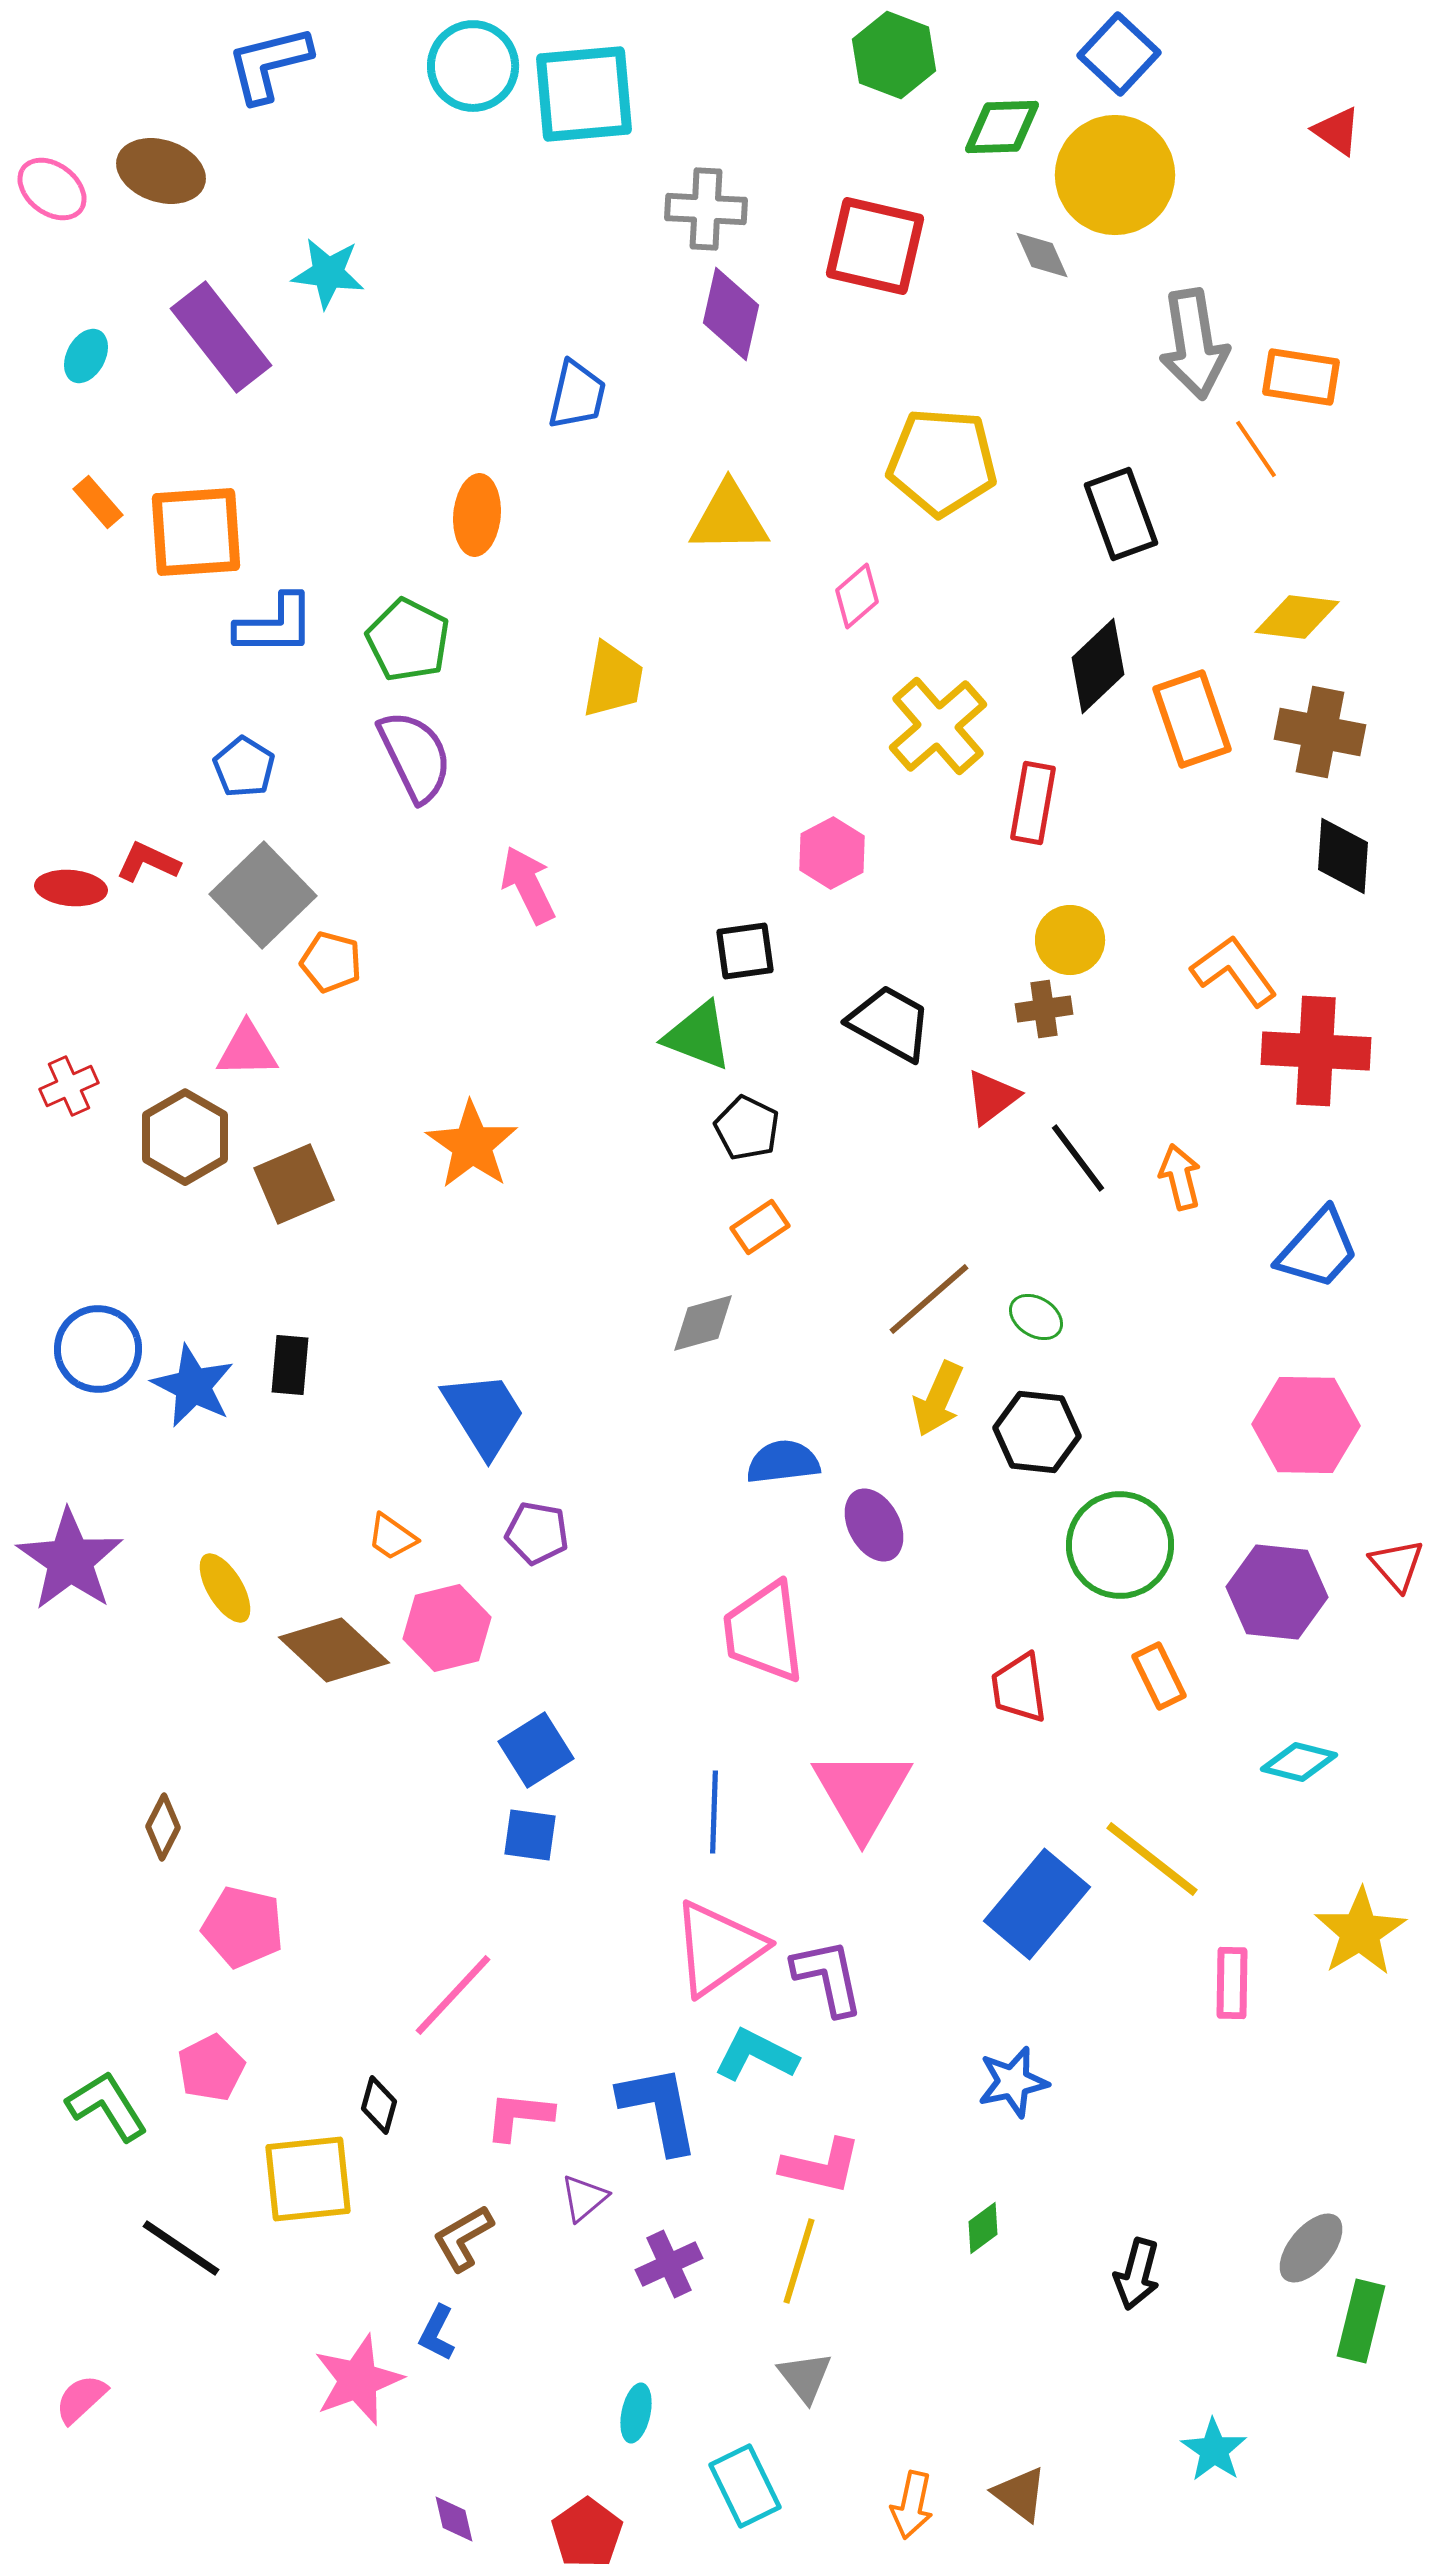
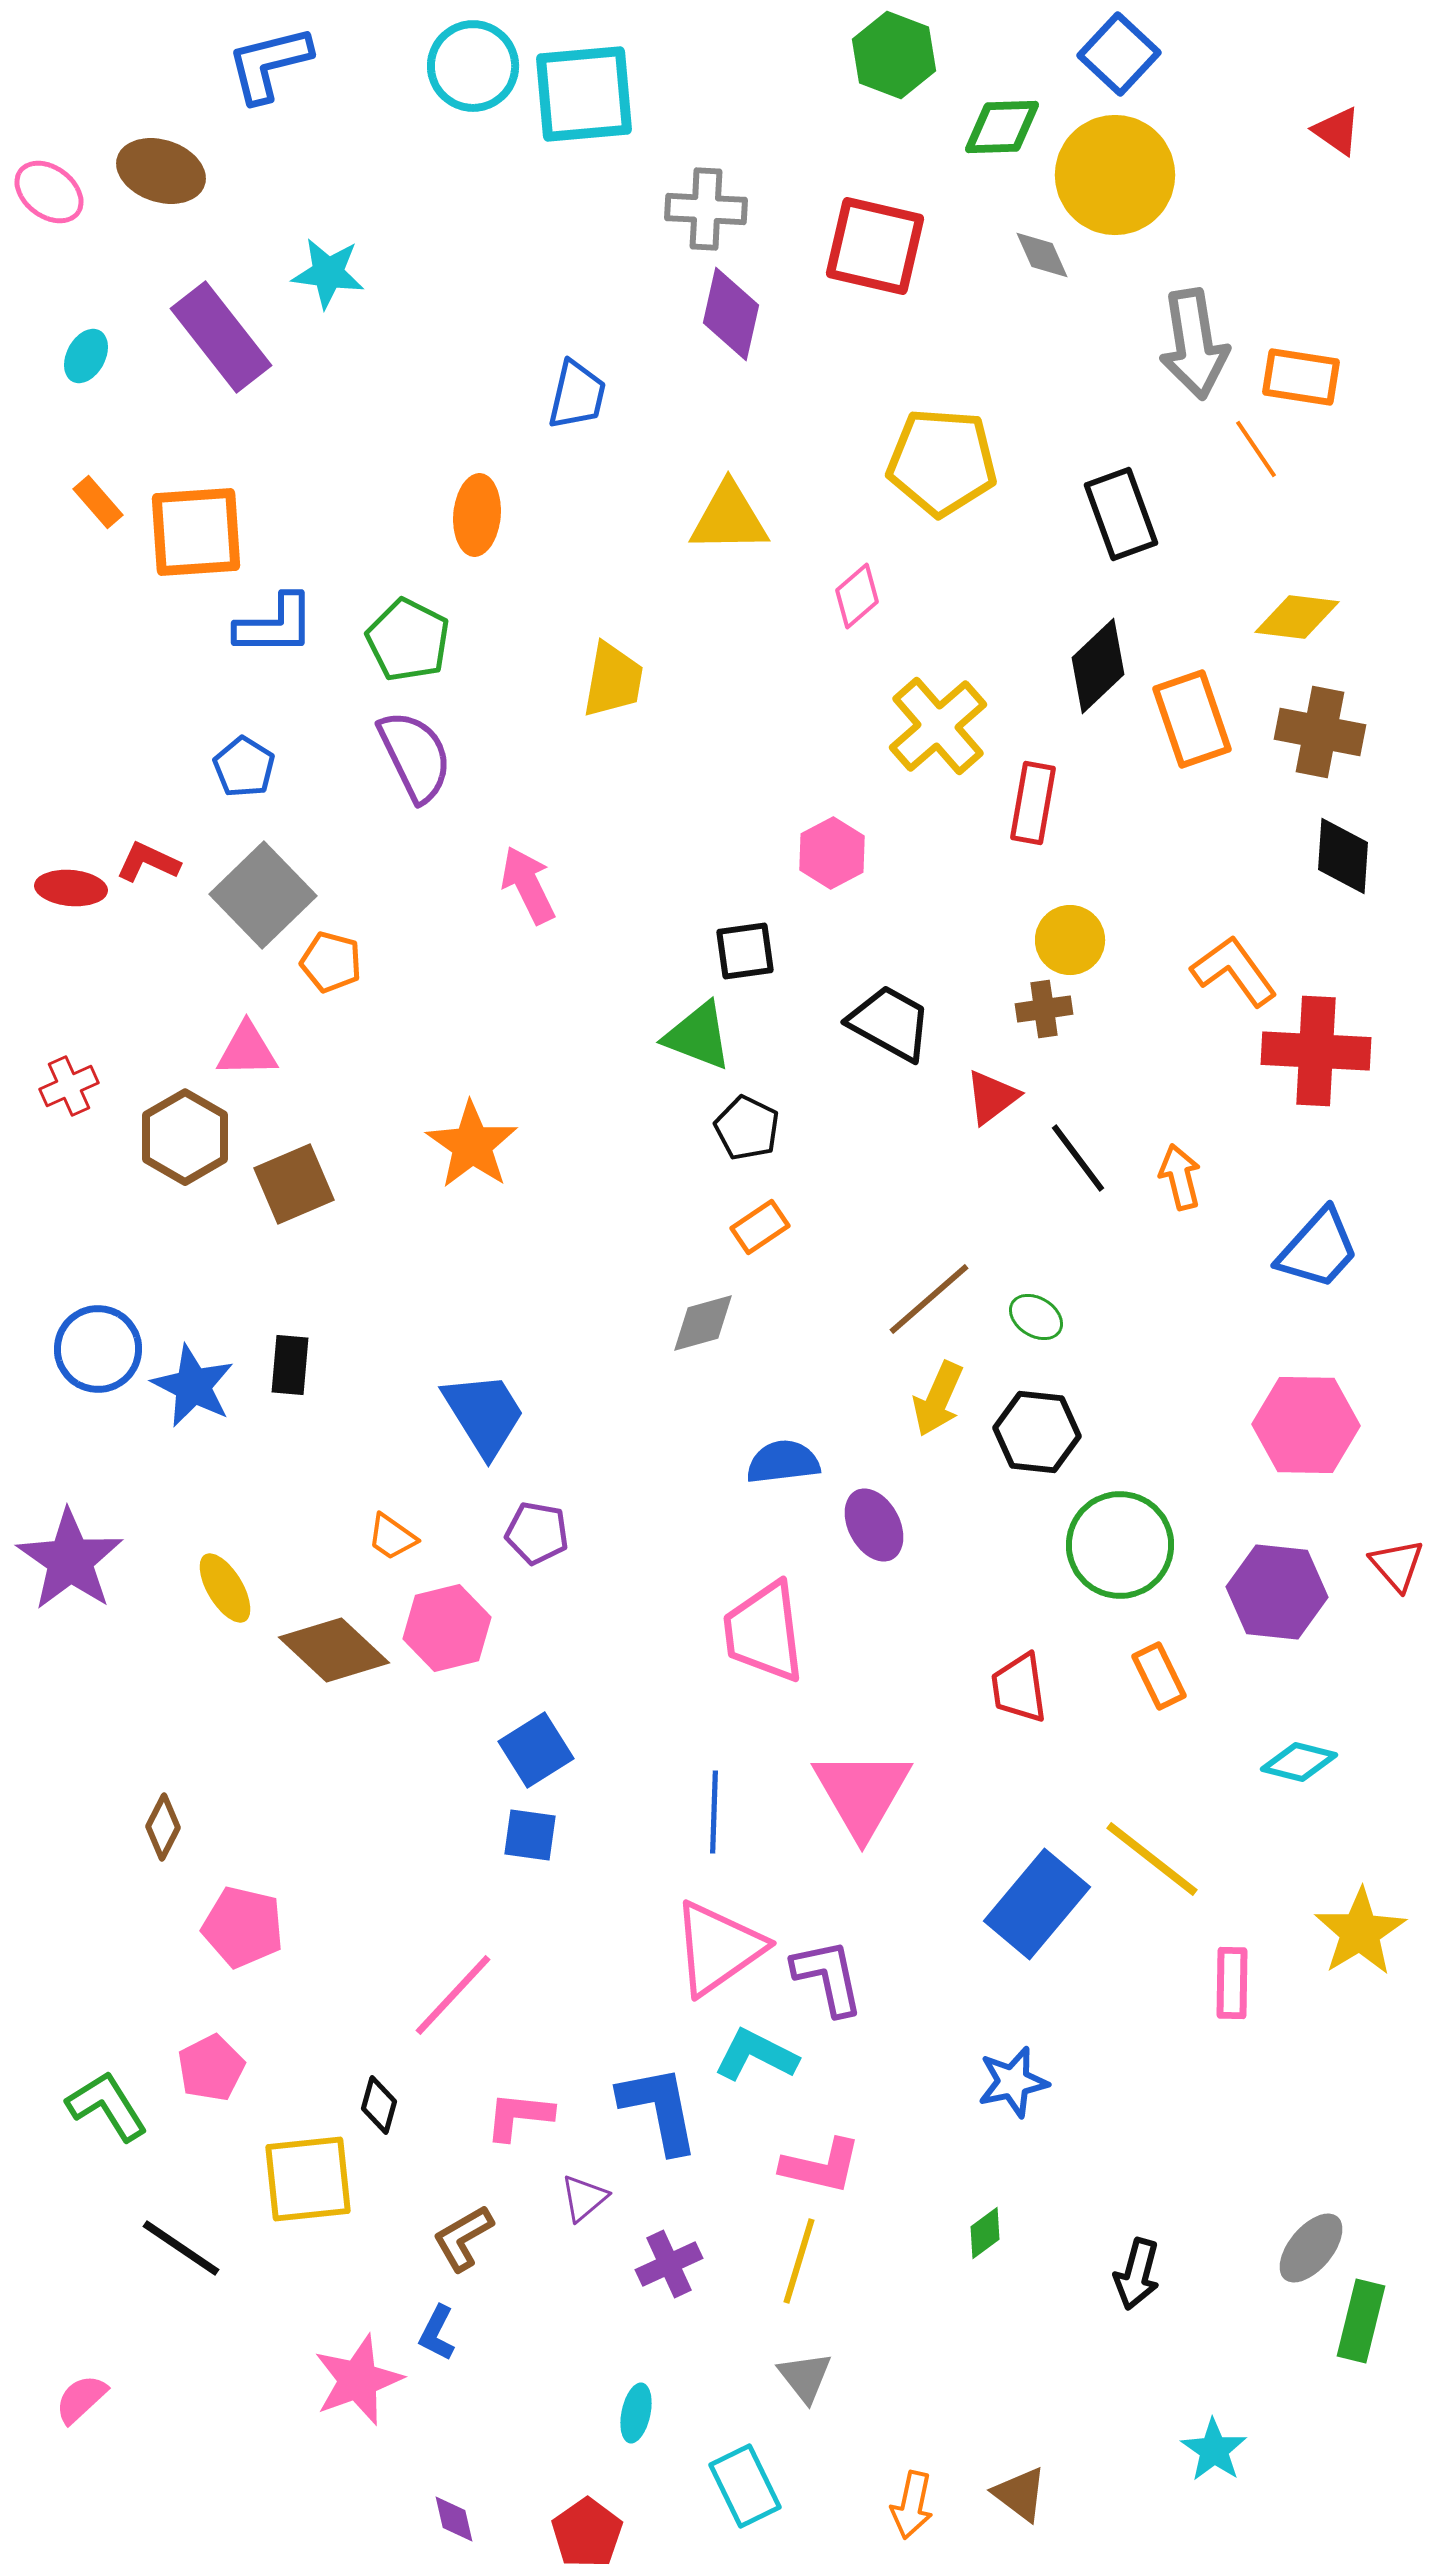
pink ellipse at (52, 189): moved 3 px left, 3 px down
green diamond at (983, 2228): moved 2 px right, 5 px down
